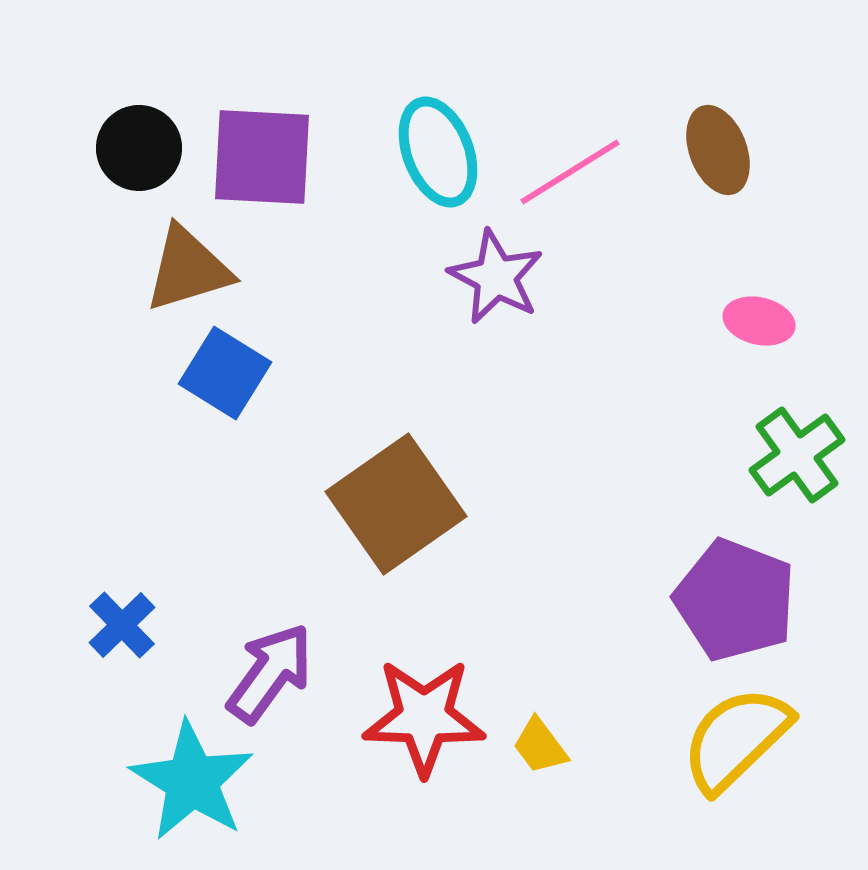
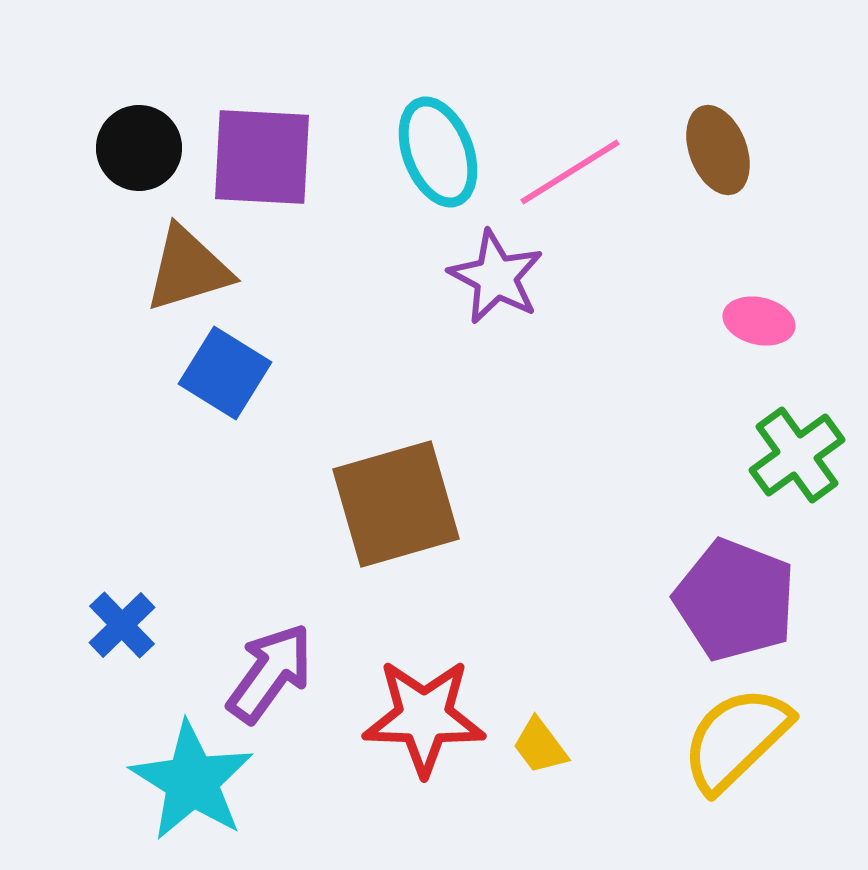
brown square: rotated 19 degrees clockwise
